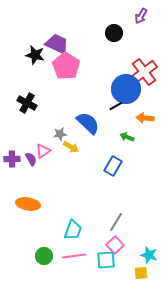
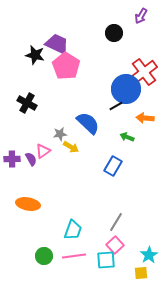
cyan star: rotated 24 degrees clockwise
